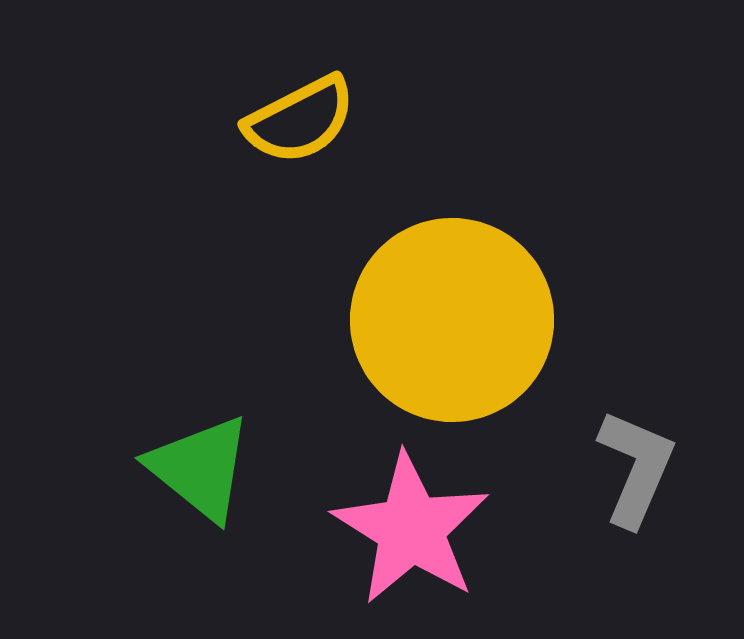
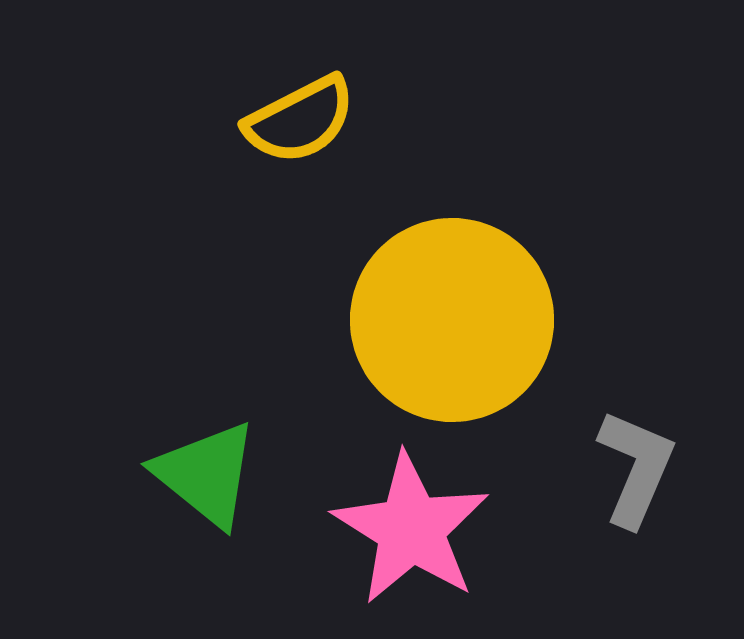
green triangle: moved 6 px right, 6 px down
